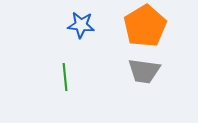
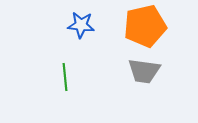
orange pentagon: rotated 18 degrees clockwise
